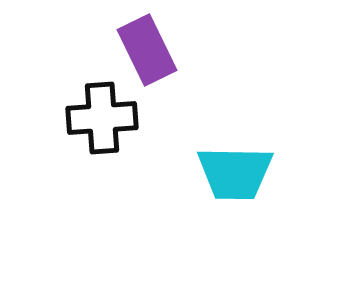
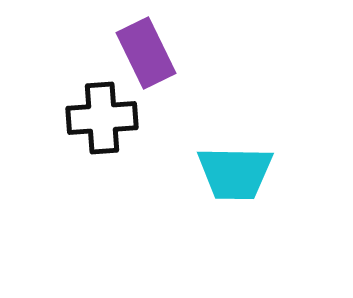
purple rectangle: moved 1 px left, 3 px down
